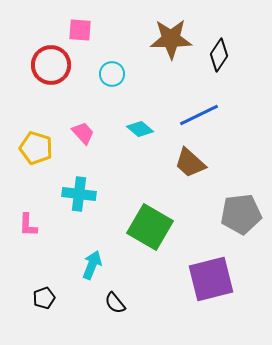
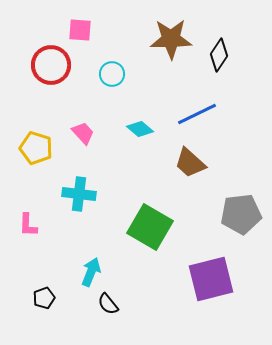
blue line: moved 2 px left, 1 px up
cyan arrow: moved 1 px left, 7 px down
black semicircle: moved 7 px left, 1 px down
